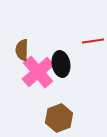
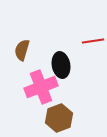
brown semicircle: rotated 15 degrees clockwise
black ellipse: moved 1 px down
pink cross: moved 3 px right, 15 px down; rotated 20 degrees clockwise
